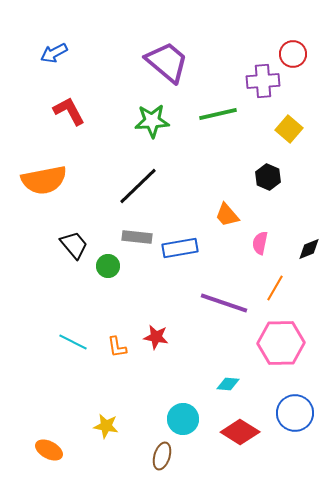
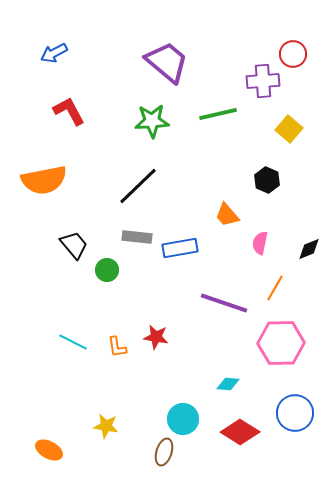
black hexagon: moved 1 px left, 3 px down
green circle: moved 1 px left, 4 px down
brown ellipse: moved 2 px right, 4 px up
